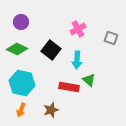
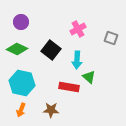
green triangle: moved 3 px up
brown star: rotated 21 degrees clockwise
